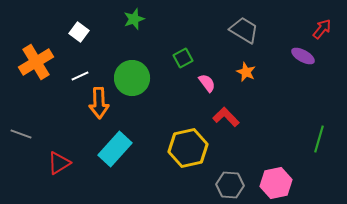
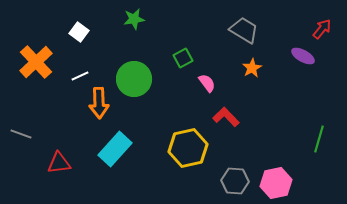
green star: rotated 10 degrees clockwise
orange cross: rotated 12 degrees counterclockwise
orange star: moved 6 px right, 4 px up; rotated 18 degrees clockwise
green circle: moved 2 px right, 1 px down
red triangle: rotated 25 degrees clockwise
gray hexagon: moved 5 px right, 4 px up
